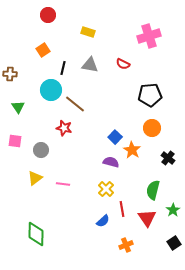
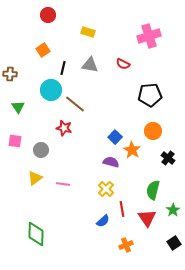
orange circle: moved 1 px right, 3 px down
